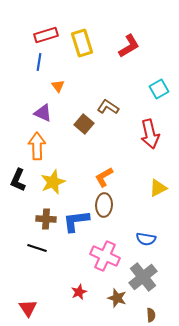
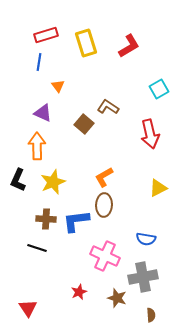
yellow rectangle: moved 4 px right
gray cross: rotated 28 degrees clockwise
